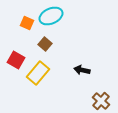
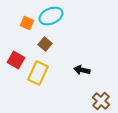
yellow rectangle: rotated 15 degrees counterclockwise
